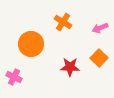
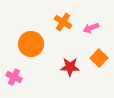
pink arrow: moved 9 px left
